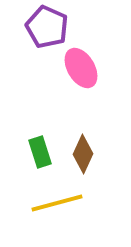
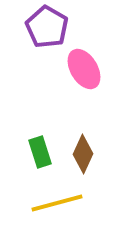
purple pentagon: rotated 6 degrees clockwise
pink ellipse: moved 3 px right, 1 px down
